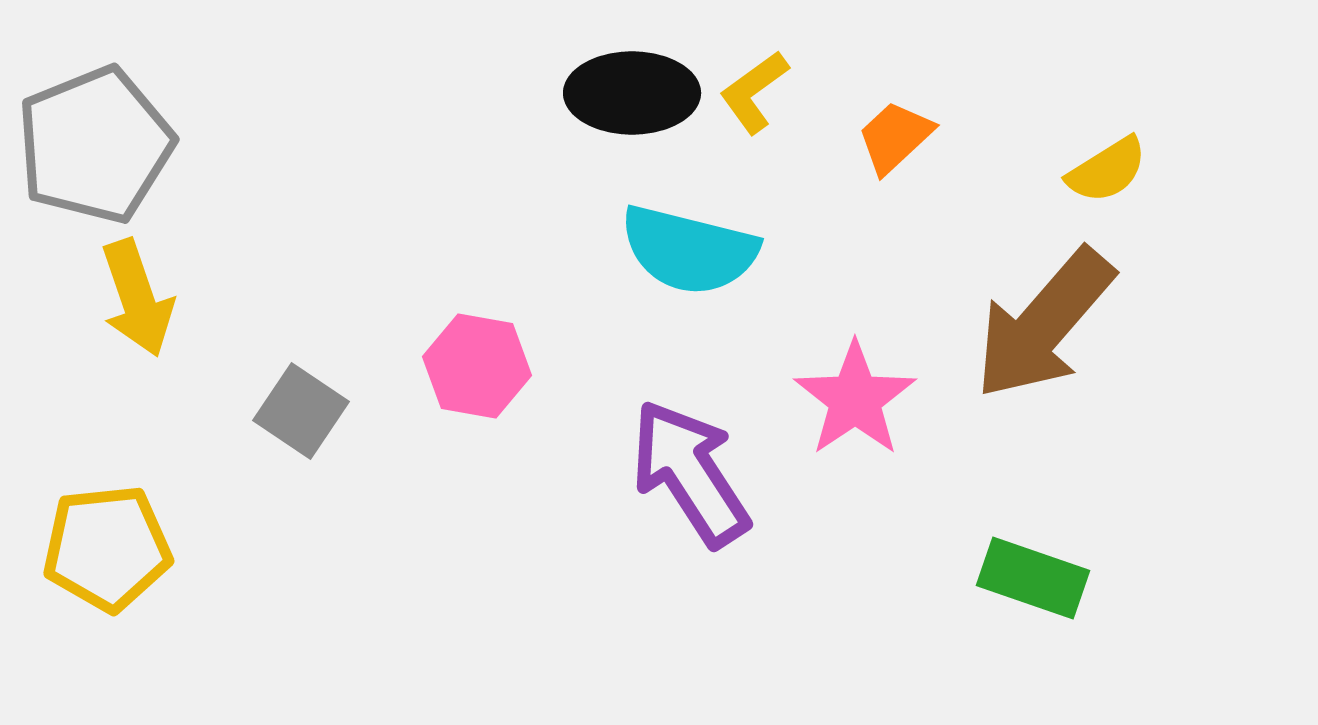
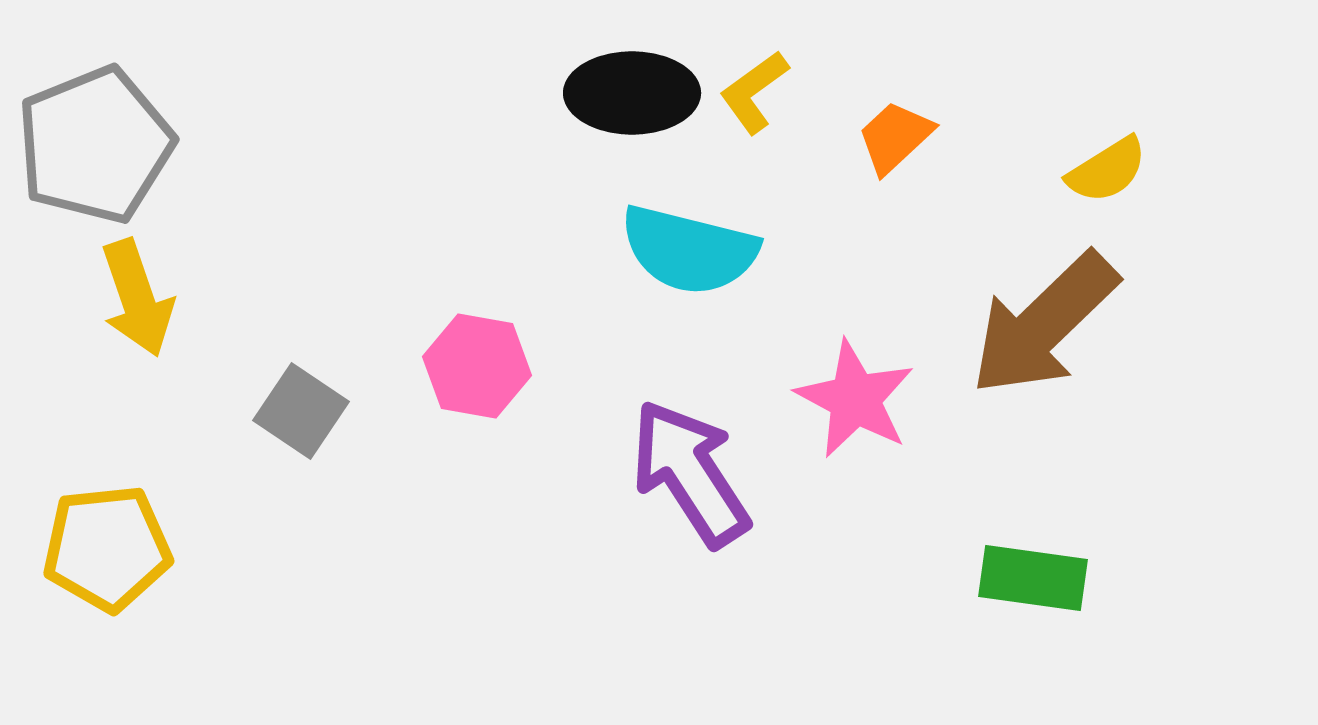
brown arrow: rotated 5 degrees clockwise
pink star: rotated 10 degrees counterclockwise
green rectangle: rotated 11 degrees counterclockwise
